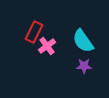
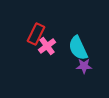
red rectangle: moved 2 px right, 2 px down
cyan semicircle: moved 5 px left, 7 px down; rotated 10 degrees clockwise
